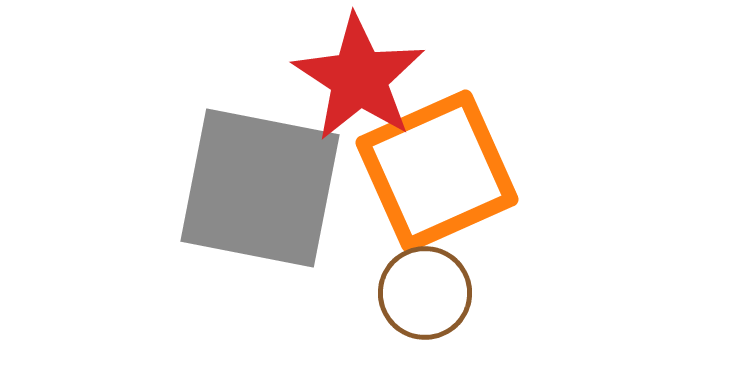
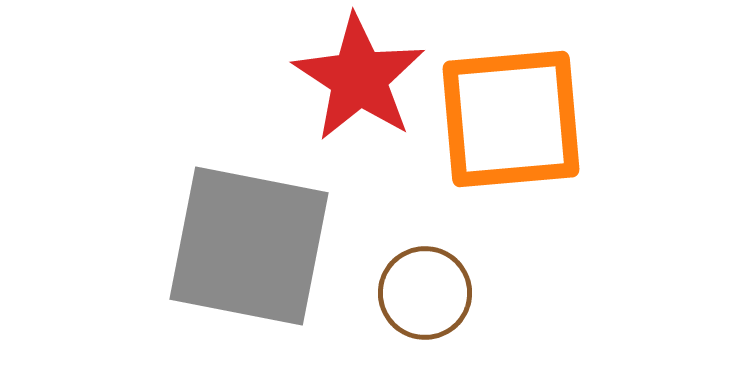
orange square: moved 74 px right, 52 px up; rotated 19 degrees clockwise
gray square: moved 11 px left, 58 px down
